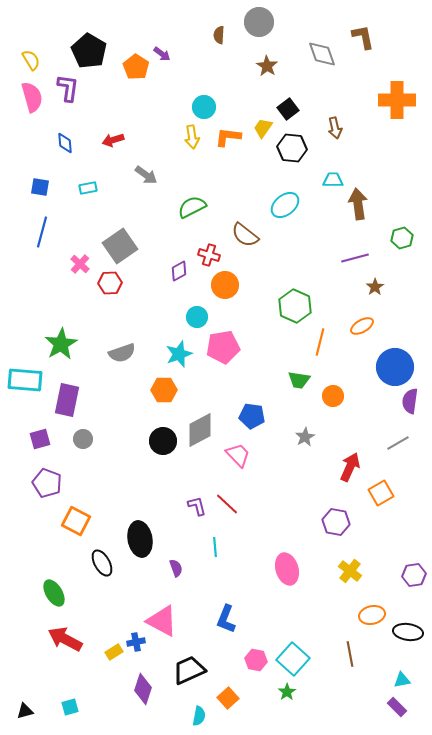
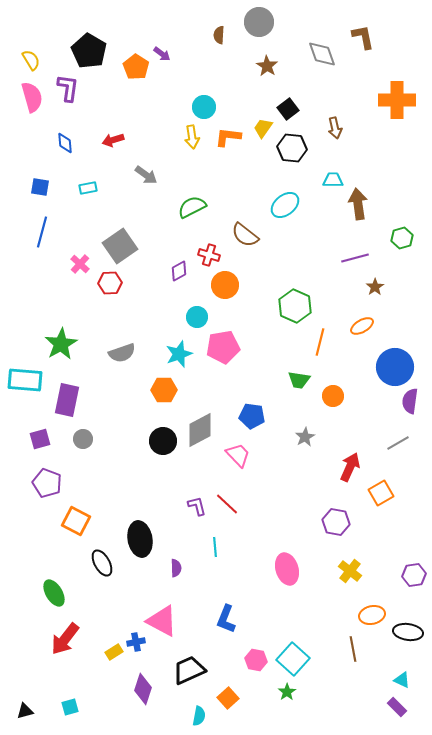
purple semicircle at (176, 568): rotated 18 degrees clockwise
red arrow at (65, 639): rotated 80 degrees counterclockwise
brown line at (350, 654): moved 3 px right, 5 px up
cyan triangle at (402, 680): rotated 36 degrees clockwise
